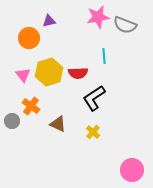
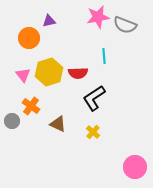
pink circle: moved 3 px right, 3 px up
